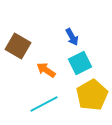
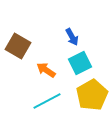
cyan line: moved 3 px right, 3 px up
